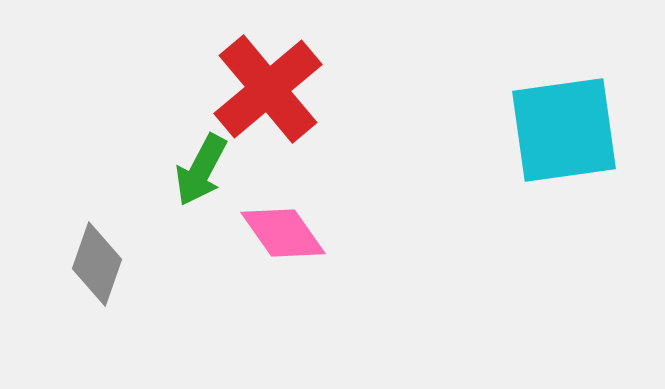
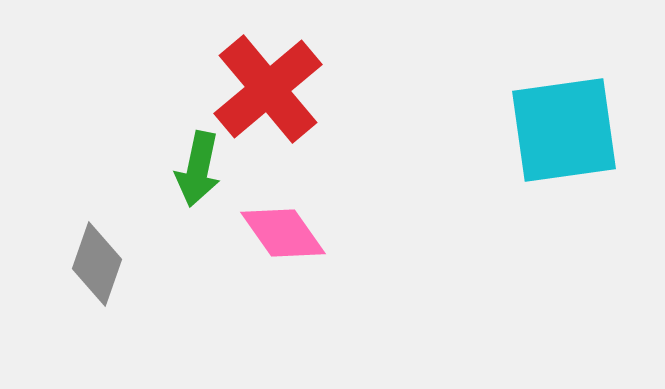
green arrow: moved 3 px left, 1 px up; rotated 16 degrees counterclockwise
